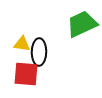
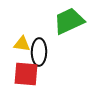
green trapezoid: moved 13 px left, 3 px up
